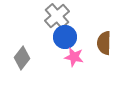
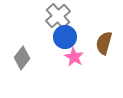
gray cross: moved 1 px right
brown semicircle: rotated 15 degrees clockwise
pink star: rotated 18 degrees clockwise
